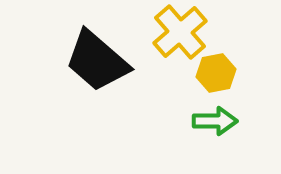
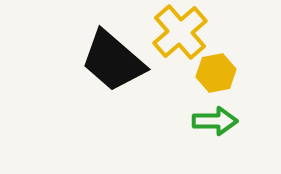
black trapezoid: moved 16 px right
